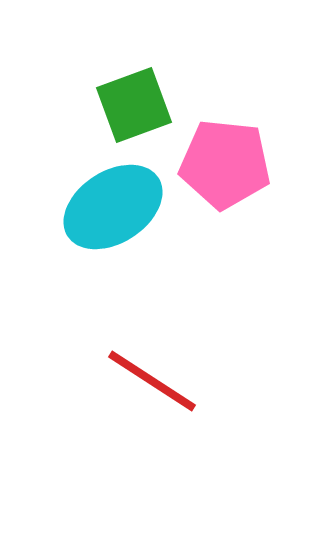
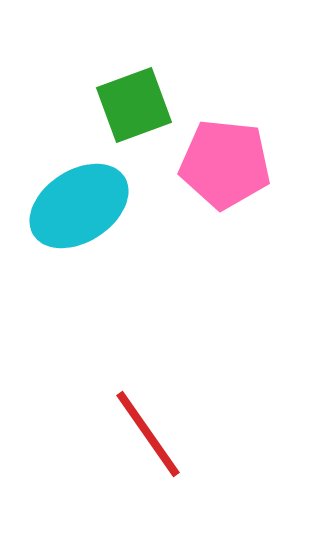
cyan ellipse: moved 34 px left, 1 px up
red line: moved 4 px left, 53 px down; rotated 22 degrees clockwise
